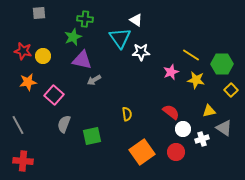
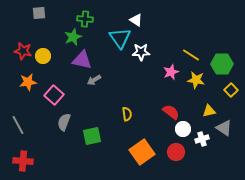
gray semicircle: moved 2 px up
